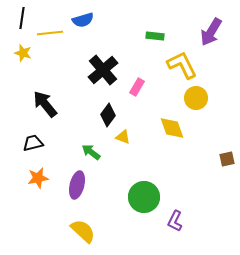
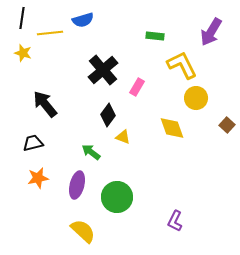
brown square: moved 34 px up; rotated 35 degrees counterclockwise
green circle: moved 27 px left
